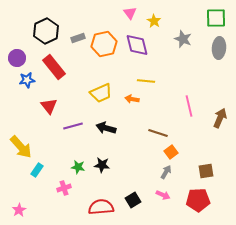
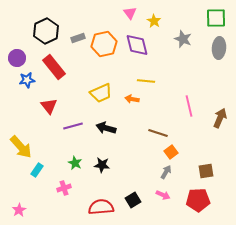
green star: moved 3 px left, 4 px up; rotated 16 degrees clockwise
